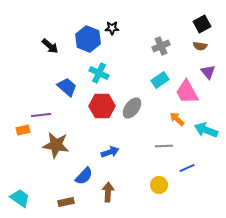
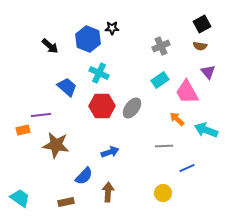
yellow circle: moved 4 px right, 8 px down
